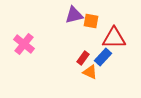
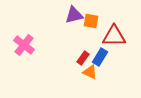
red triangle: moved 2 px up
pink cross: moved 1 px down
blue rectangle: moved 3 px left; rotated 12 degrees counterclockwise
